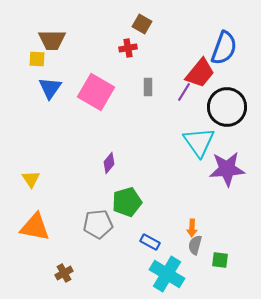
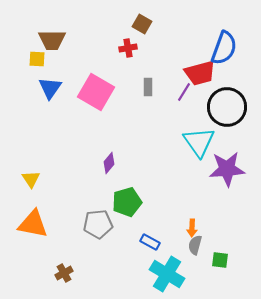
red trapezoid: rotated 36 degrees clockwise
orange triangle: moved 2 px left, 3 px up
